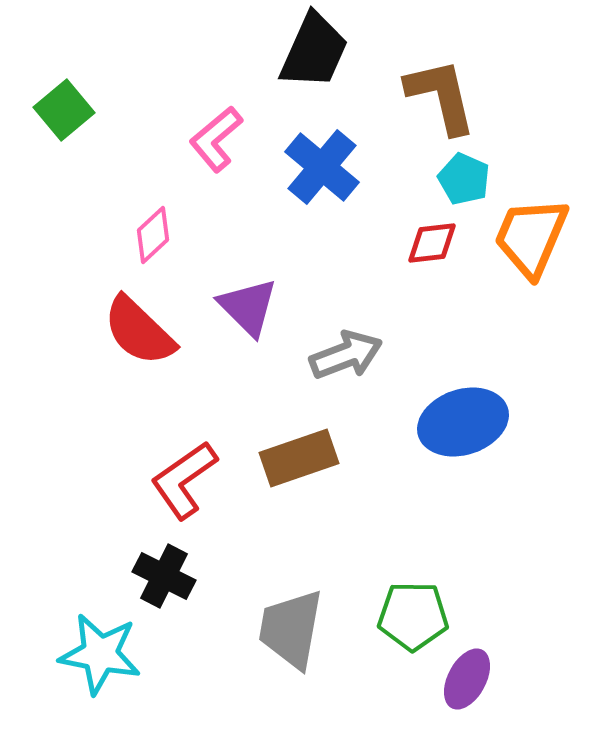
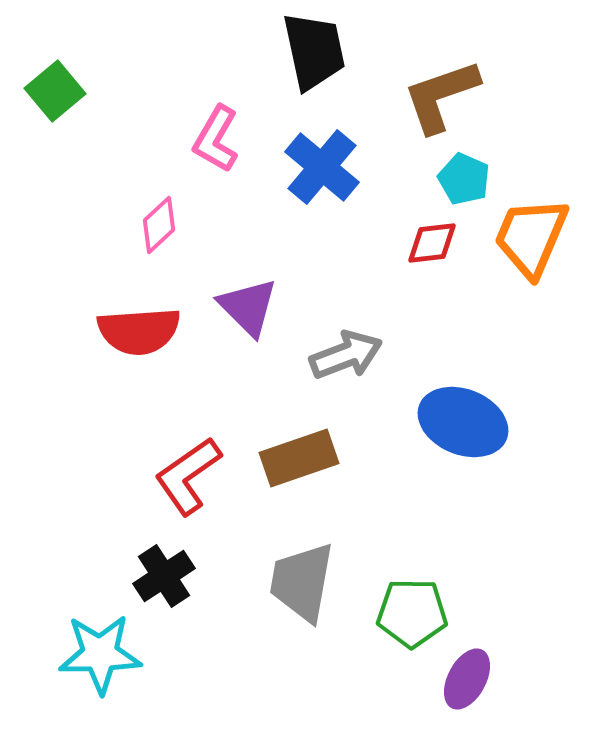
black trapezoid: rotated 36 degrees counterclockwise
brown L-shape: rotated 96 degrees counterclockwise
green square: moved 9 px left, 19 px up
pink L-shape: rotated 20 degrees counterclockwise
pink diamond: moved 6 px right, 10 px up
red semicircle: rotated 48 degrees counterclockwise
blue ellipse: rotated 40 degrees clockwise
red L-shape: moved 4 px right, 4 px up
black cross: rotated 30 degrees clockwise
green pentagon: moved 1 px left, 3 px up
gray trapezoid: moved 11 px right, 47 px up
cyan star: rotated 12 degrees counterclockwise
